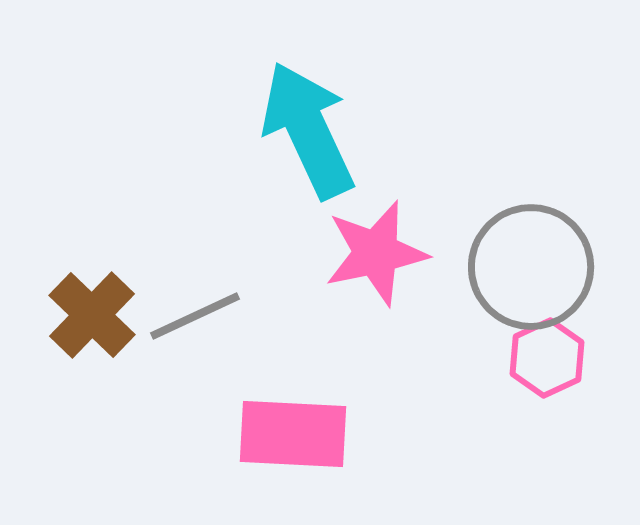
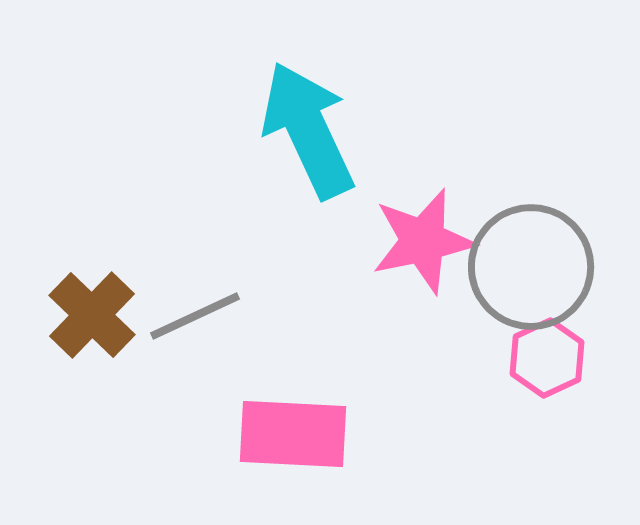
pink star: moved 47 px right, 12 px up
